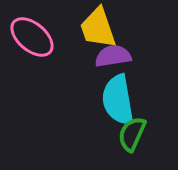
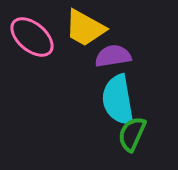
yellow trapezoid: moved 13 px left; rotated 42 degrees counterclockwise
